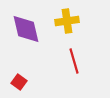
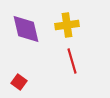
yellow cross: moved 4 px down
red line: moved 2 px left
